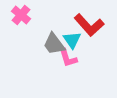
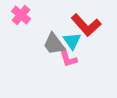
red L-shape: moved 3 px left
cyan triangle: moved 1 px down
